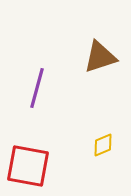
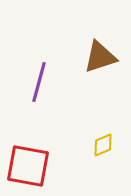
purple line: moved 2 px right, 6 px up
